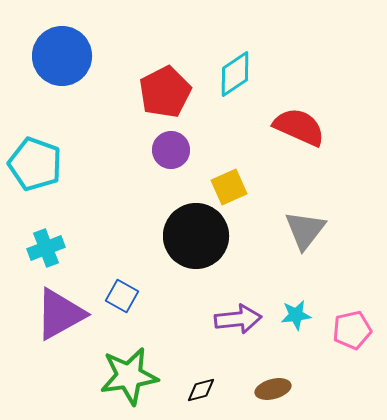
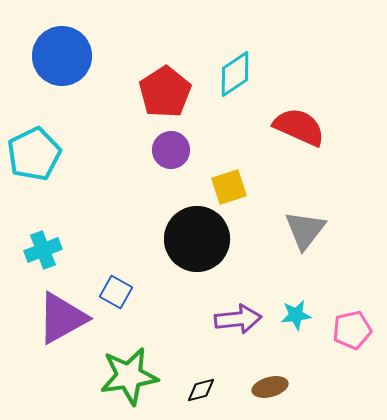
red pentagon: rotated 6 degrees counterclockwise
cyan pentagon: moved 1 px left, 10 px up; rotated 26 degrees clockwise
yellow square: rotated 6 degrees clockwise
black circle: moved 1 px right, 3 px down
cyan cross: moved 3 px left, 2 px down
blue square: moved 6 px left, 4 px up
purple triangle: moved 2 px right, 4 px down
brown ellipse: moved 3 px left, 2 px up
